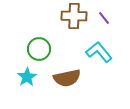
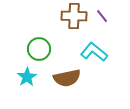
purple line: moved 2 px left, 2 px up
cyan L-shape: moved 5 px left; rotated 12 degrees counterclockwise
